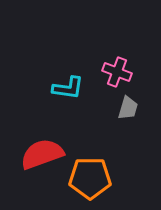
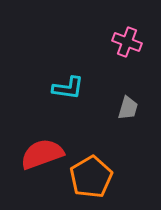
pink cross: moved 10 px right, 30 px up
orange pentagon: moved 1 px right, 1 px up; rotated 30 degrees counterclockwise
